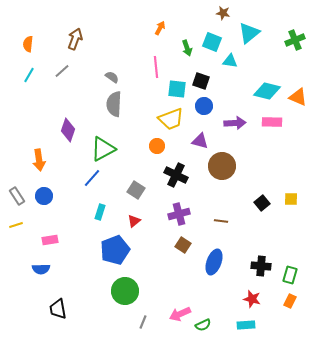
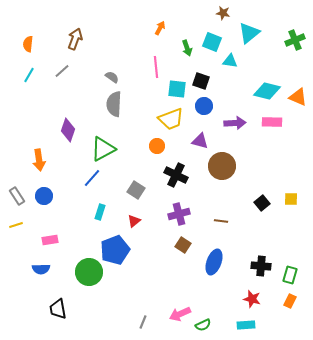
green circle at (125, 291): moved 36 px left, 19 px up
